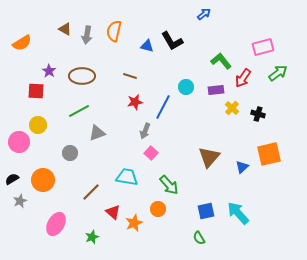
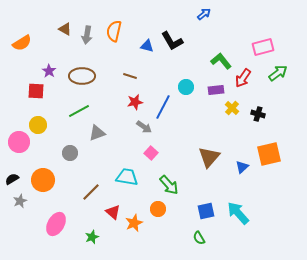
gray arrow at (145, 131): moved 1 px left, 4 px up; rotated 77 degrees counterclockwise
